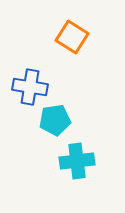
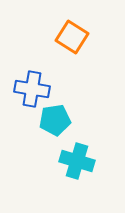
blue cross: moved 2 px right, 2 px down
cyan cross: rotated 24 degrees clockwise
